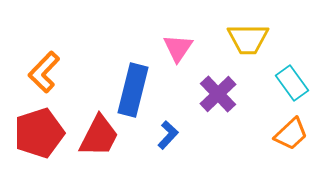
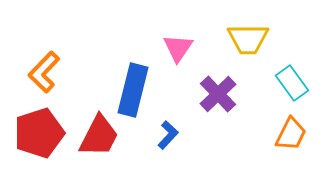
orange trapezoid: rotated 21 degrees counterclockwise
